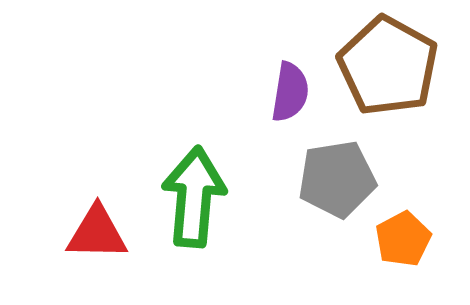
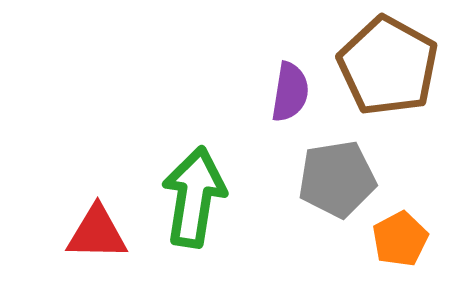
green arrow: rotated 4 degrees clockwise
orange pentagon: moved 3 px left
